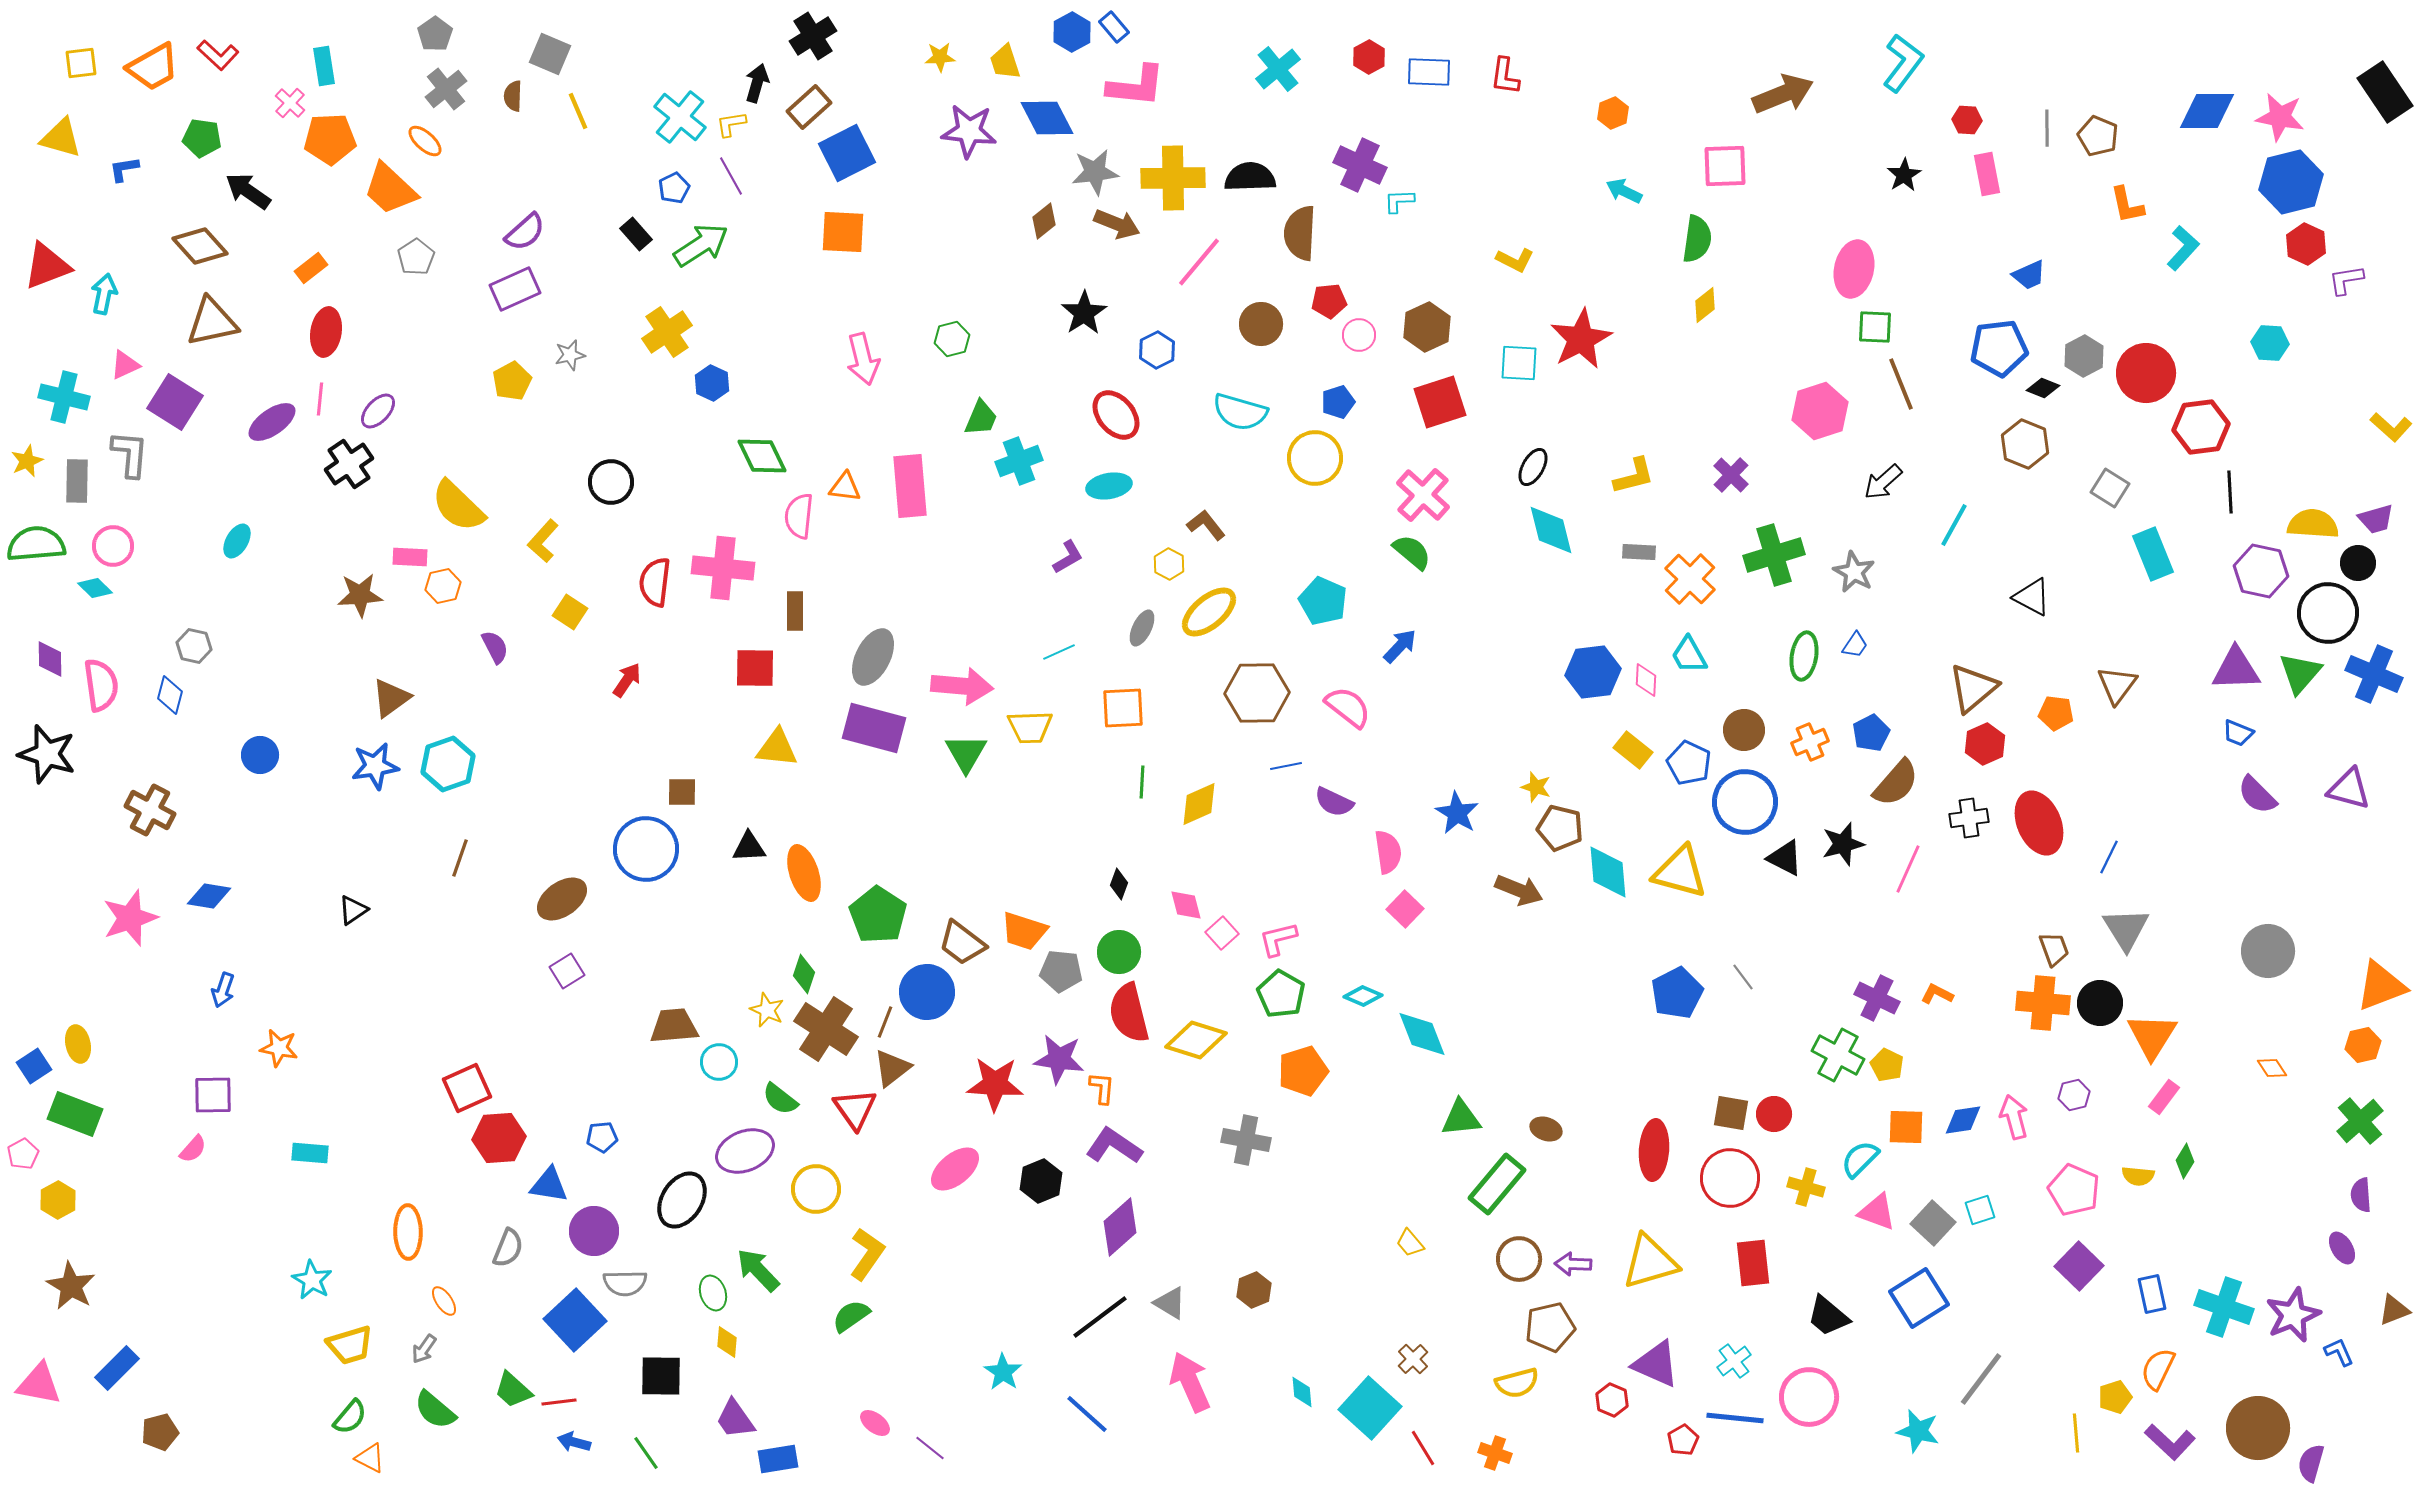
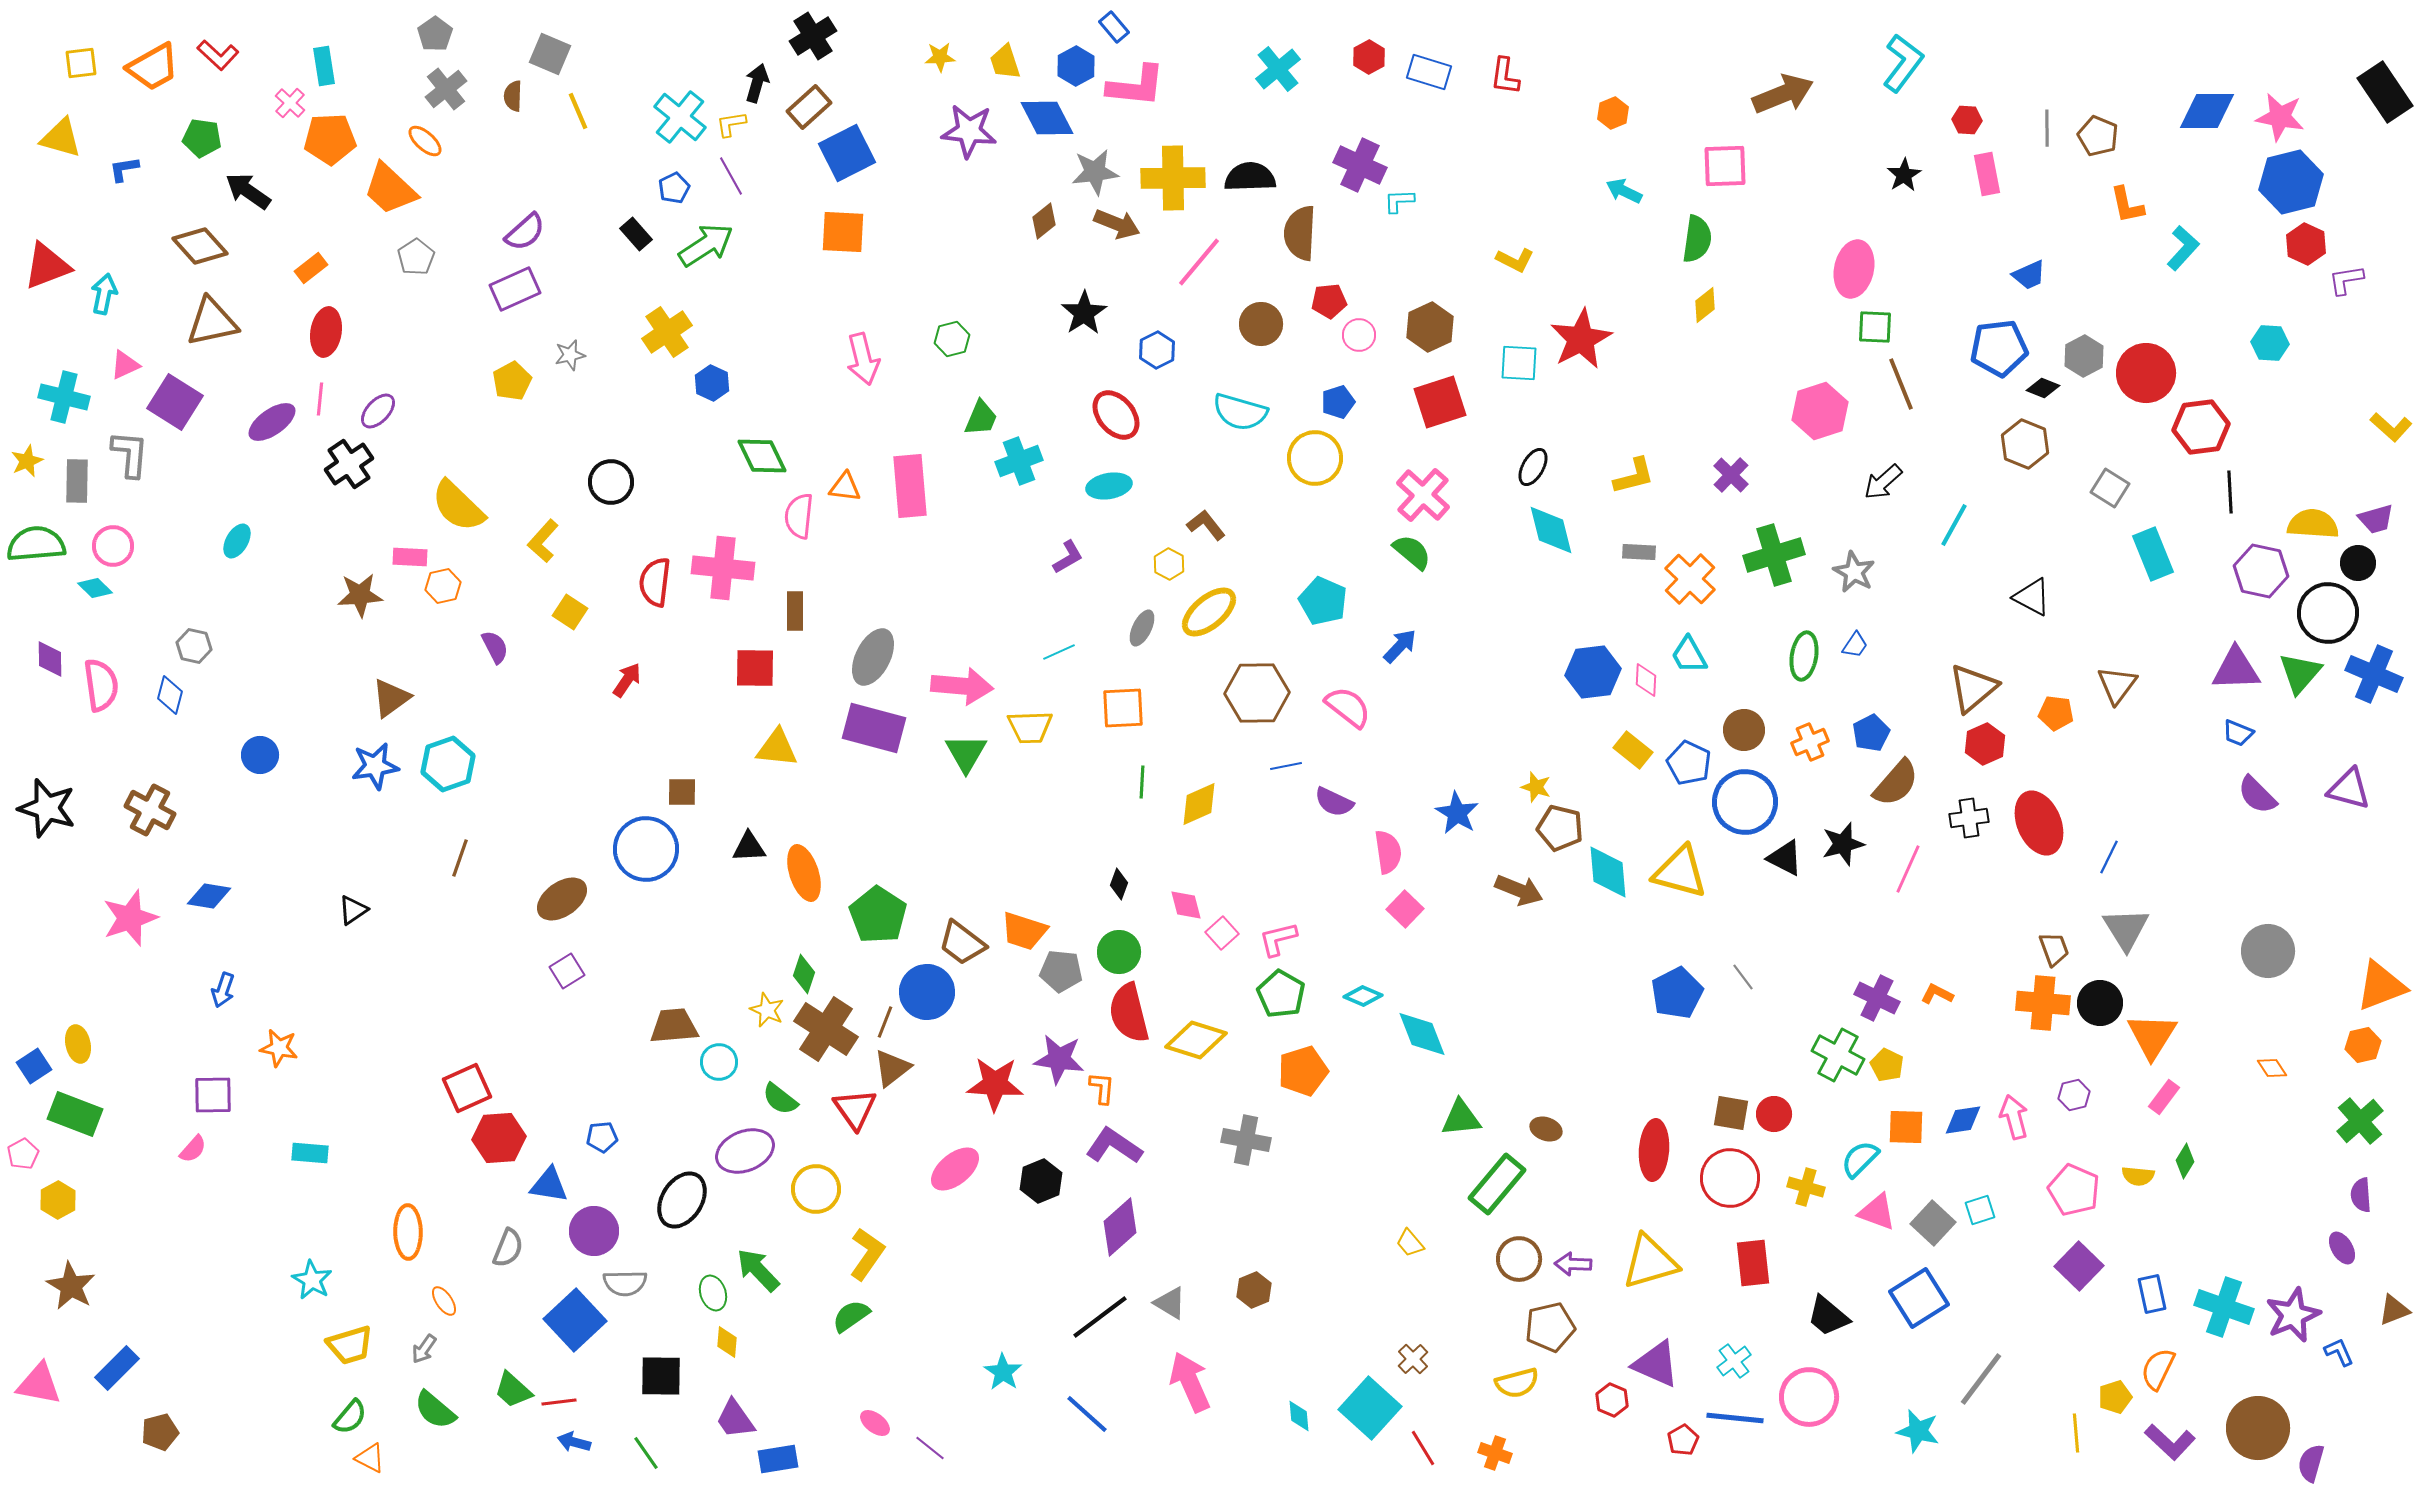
blue hexagon at (1072, 32): moved 4 px right, 34 px down
blue rectangle at (1429, 72): rotated 15 degrees clockwise
green arrow at (701, 245): moved 5 px right
brown hexagon at (1427, 327): moved 3 px right
black star at (47, 754): moved 54 px down
cyan diamond at (1302, 1392): moved 3 px left, 24 px down
